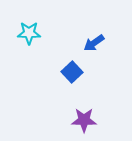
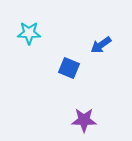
blue arrow: moved 7 px right, 2 px down
blue square: moved 3 px left, 4 px up; rotated 25 degrees counterclockwise
